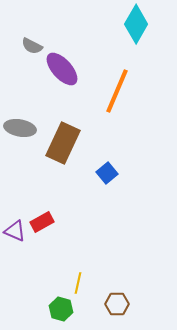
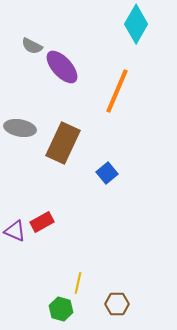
purple ellipse: moved 2 px up
